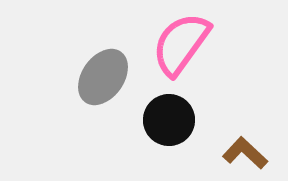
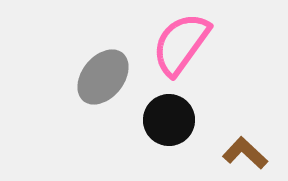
gray ellipse: rotated 4 degrees clockwise
